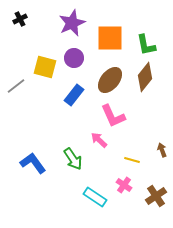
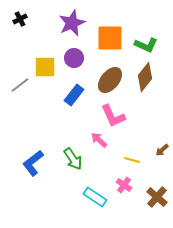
green L-shape: rotated 55 degrees counterclockwise
yellow square: rotated 15 degrees counterclockwise
gray line: moved 4 px right, 1 px up
brown arrow: rotated 112 degrees counterclockwise
blue L-shape: rotated 92 degrees counterclockwise
brown cross: moved 1 px right, 1 px down; rotated 15 degrees counterclockwise
